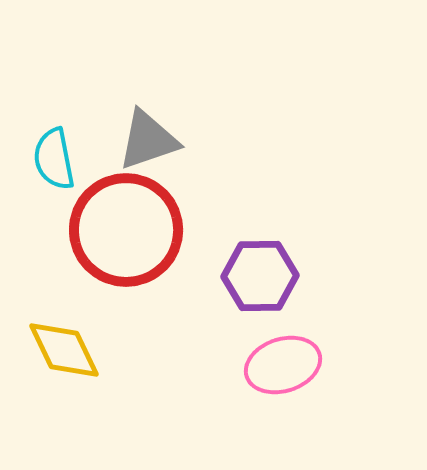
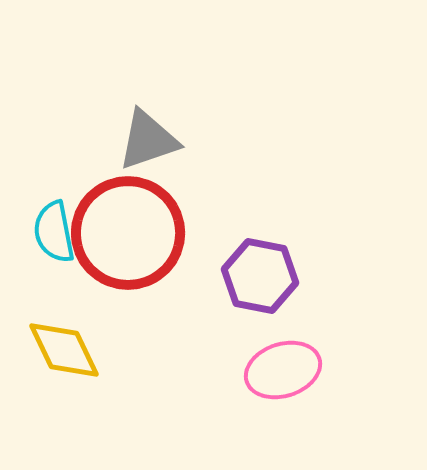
cyan semicircle: moved 73 px down
red circle: moved 2 px right, 3 px down
purple hexagon: rotated 12 degrees clockwise
pink ellipse: moved 5 px down
